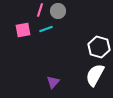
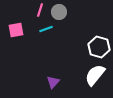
gray circle: moved 1 px right, 1 px down
pink square: moved 7 px left
white semicircle: rotated 10 degrees clockwise
